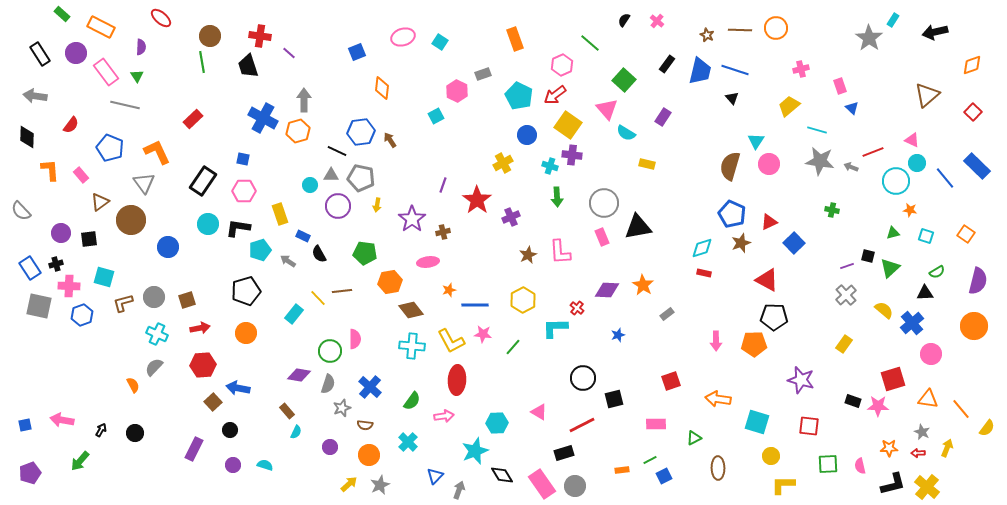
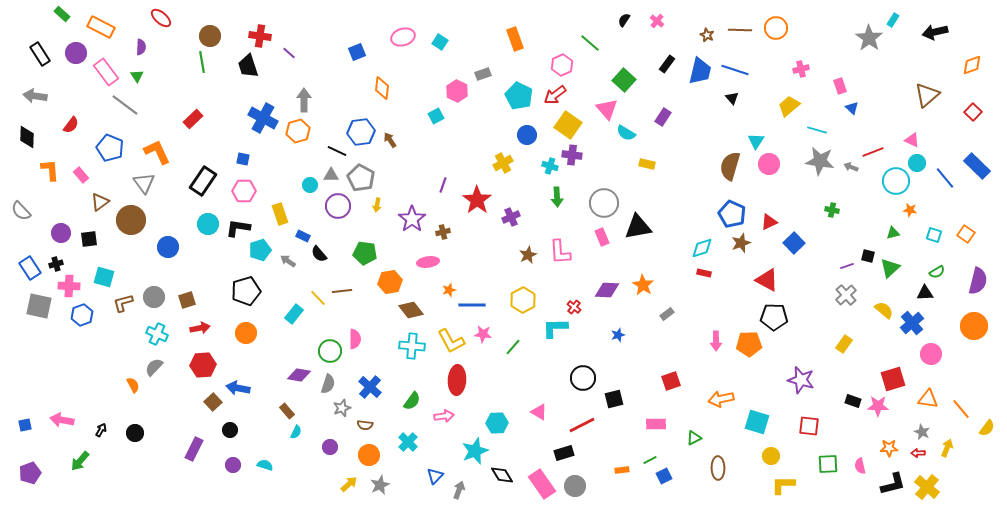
gray line at (125, 105): rotated 24 degrees clockwise
gray pentagon at (361, 178): rotated 16 degrees clockwise
cyan square at (926, 236): moved 8 px right, 1 px up
black semicircle at (319, 254): rotated 12 degrees counterclockwise
blue line at (475, 305): moved 3 px left
red cross at (577, 308): moved 3 px left, 1 px up
orange pentagon at (754, 344): moved 5 px left
orange arrow at (718, 399): moved 3 px right; rotated 20 degrees counterclockwise
